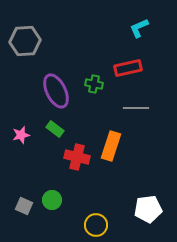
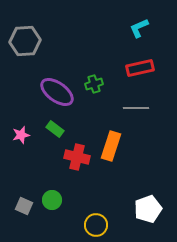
red rectangle: moved 12 px right
green cross: rotated 30 degrees counterclockwise
purple ellipse: moved 1 px right, 1 px down; rotated 28 degrees counterclockwise
white pentagon: rotated 12 degrees counterclockwise
